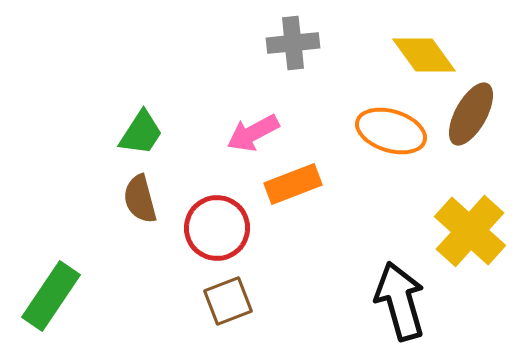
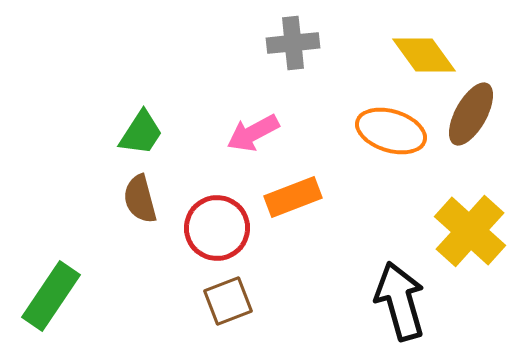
orange rectangle: moved 13 px down
